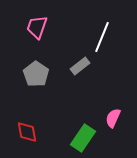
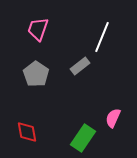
pink trapezoid: moved 1 px right, 2 px down
